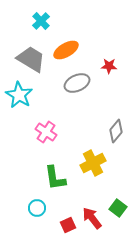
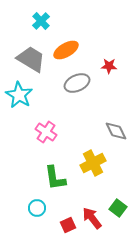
gray diamond: rotated 65 degrees counterclockwise
